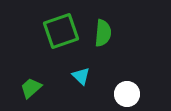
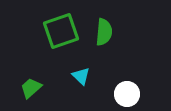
green semicircle: moved 1 px right, 1 px up
